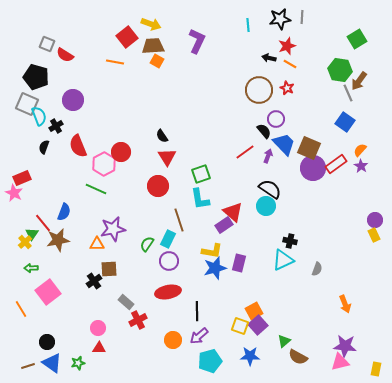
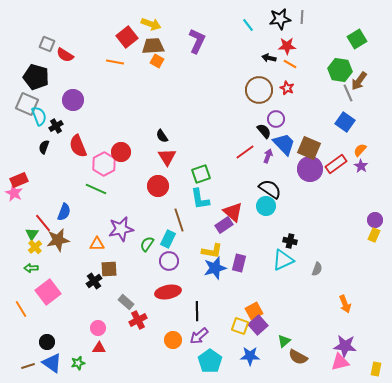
cyan line at (248, 25): rotated 32 degrees counterclockwise
red star at (287, 46): rotated 18 degrees clockwise
purple circle at (313, 168): moved 3 px left, 1 px down
red rectangle at (22, 178): moved 3 px left, 2 px down
purple star at (113, 229): moved 8 px right
yellow rectangle at (374, 235): rotated 48 degrees clockwise
yellow cross at (25, 242): moved 10 px right, 5 px down
cyan pentagon at (210, 361): rotated 20 degrees counterclockwise
